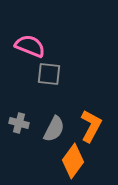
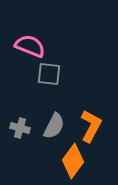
gray cross: moved 1 px right, 5 px down
gray semicircle: moved 3 px up
